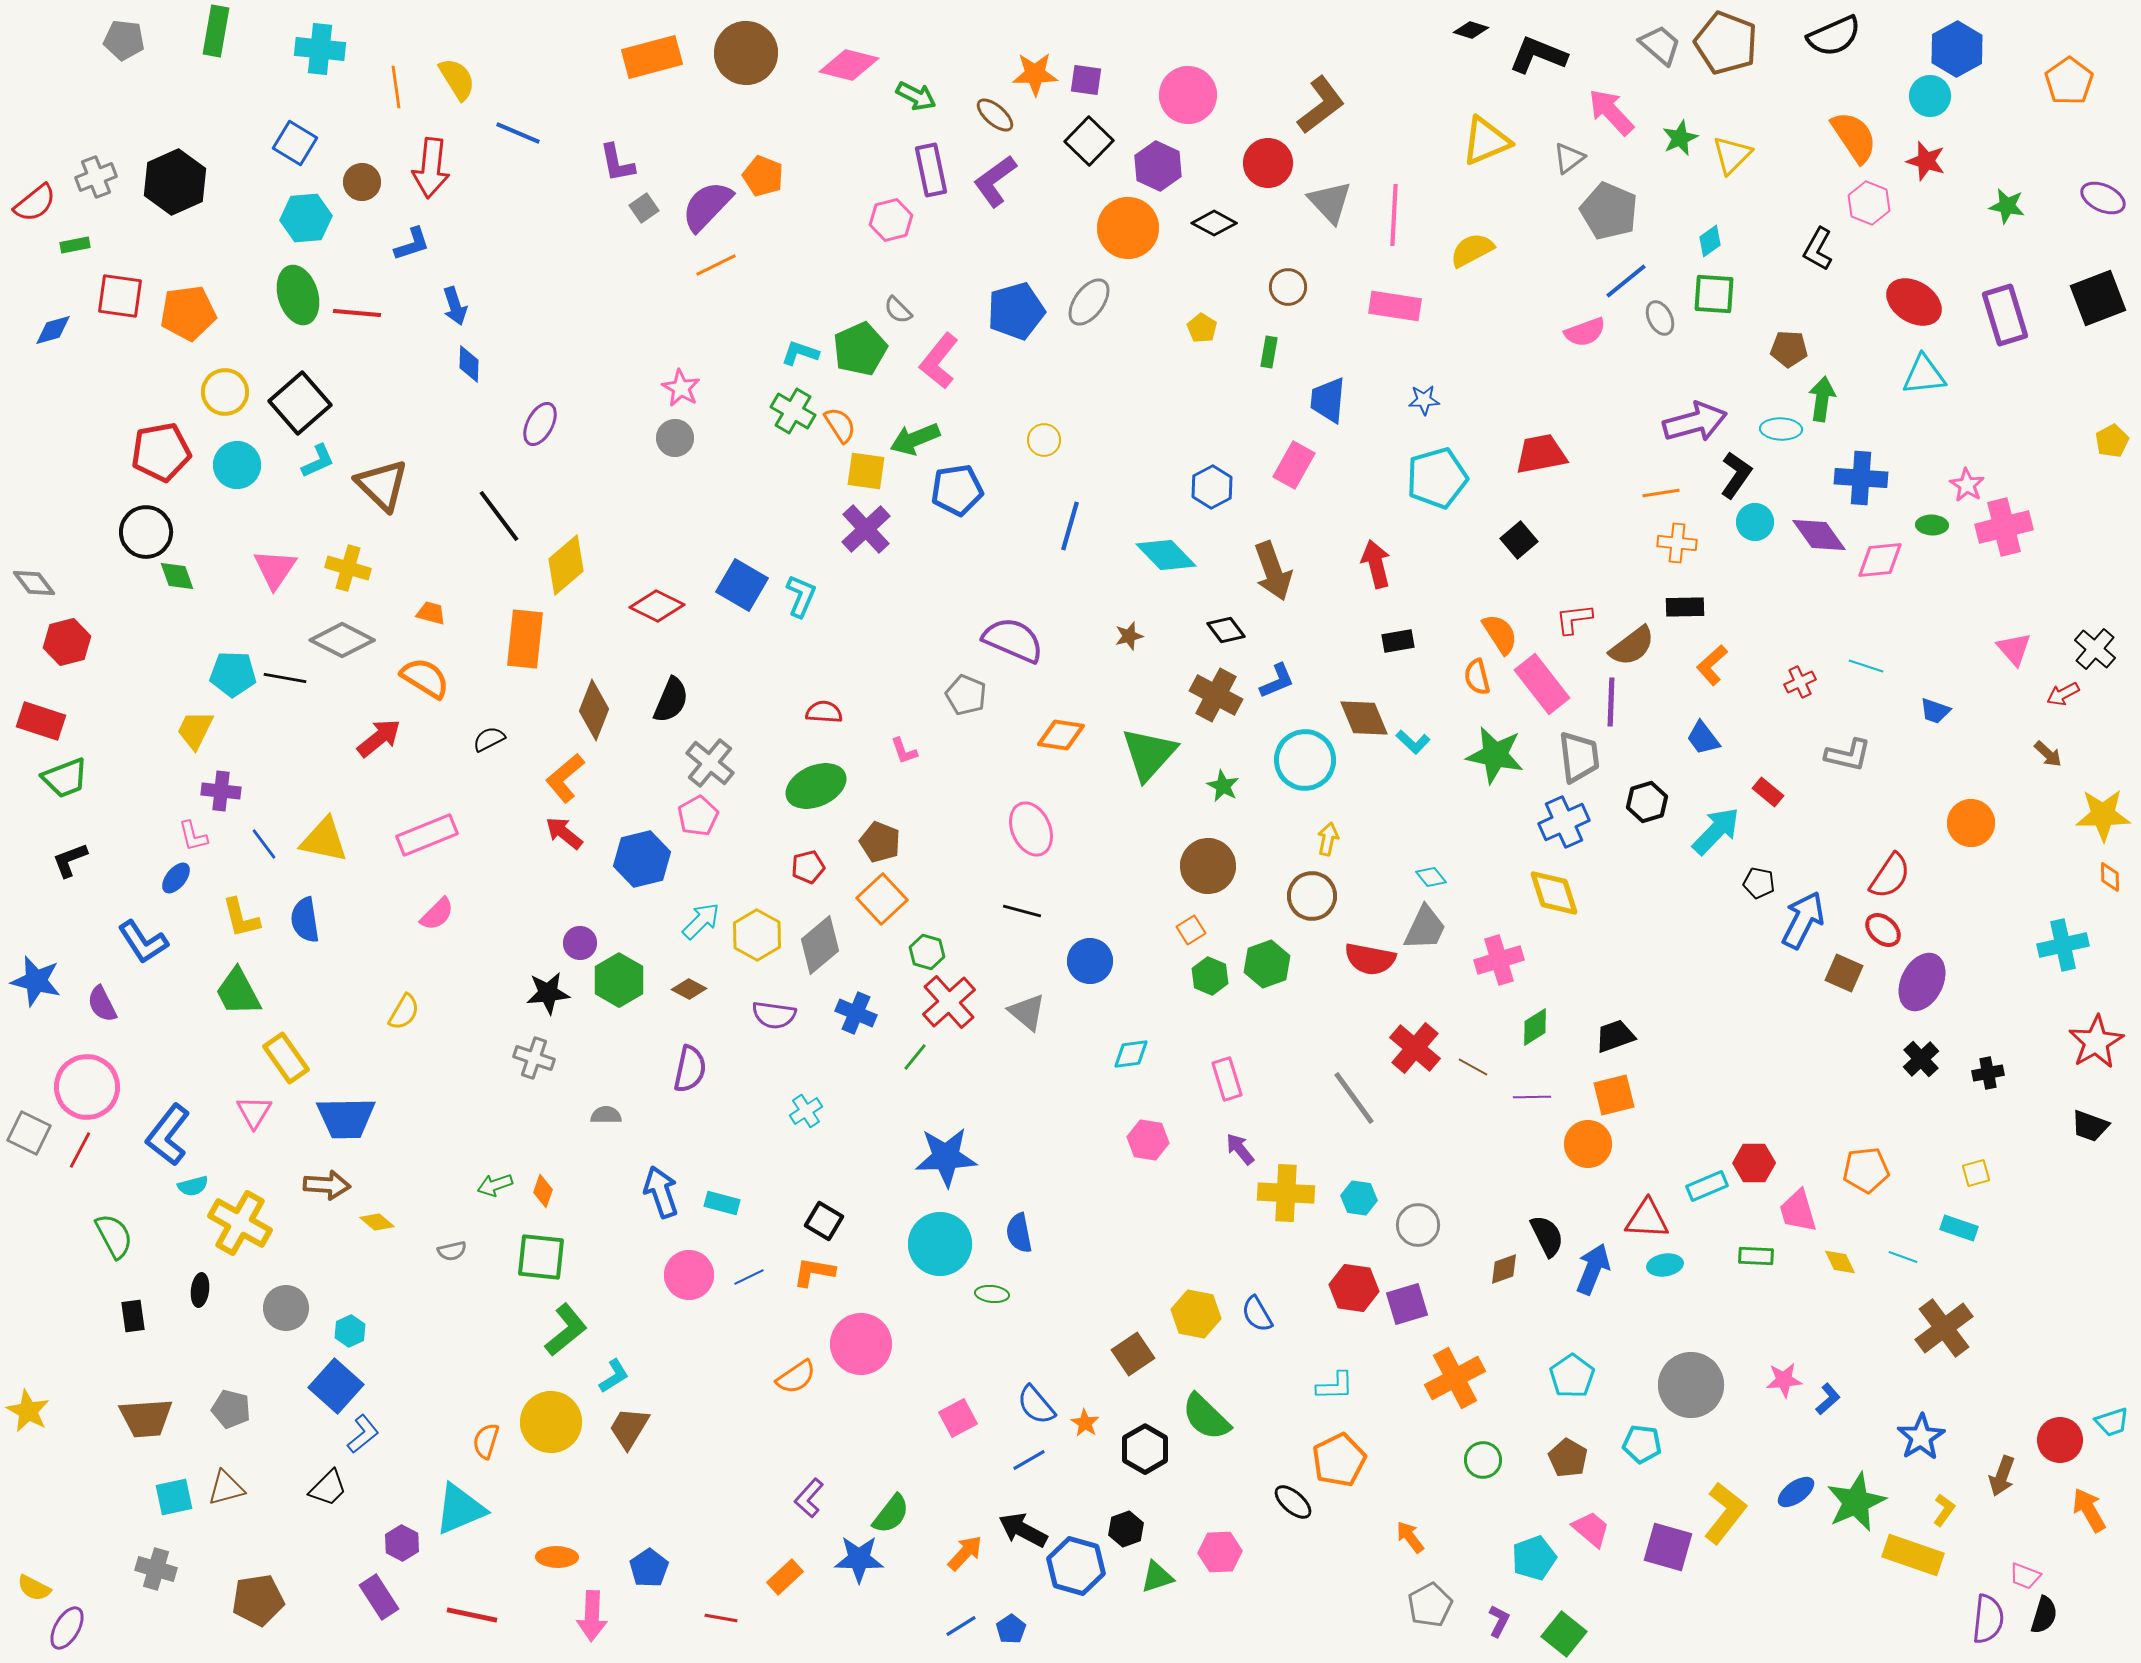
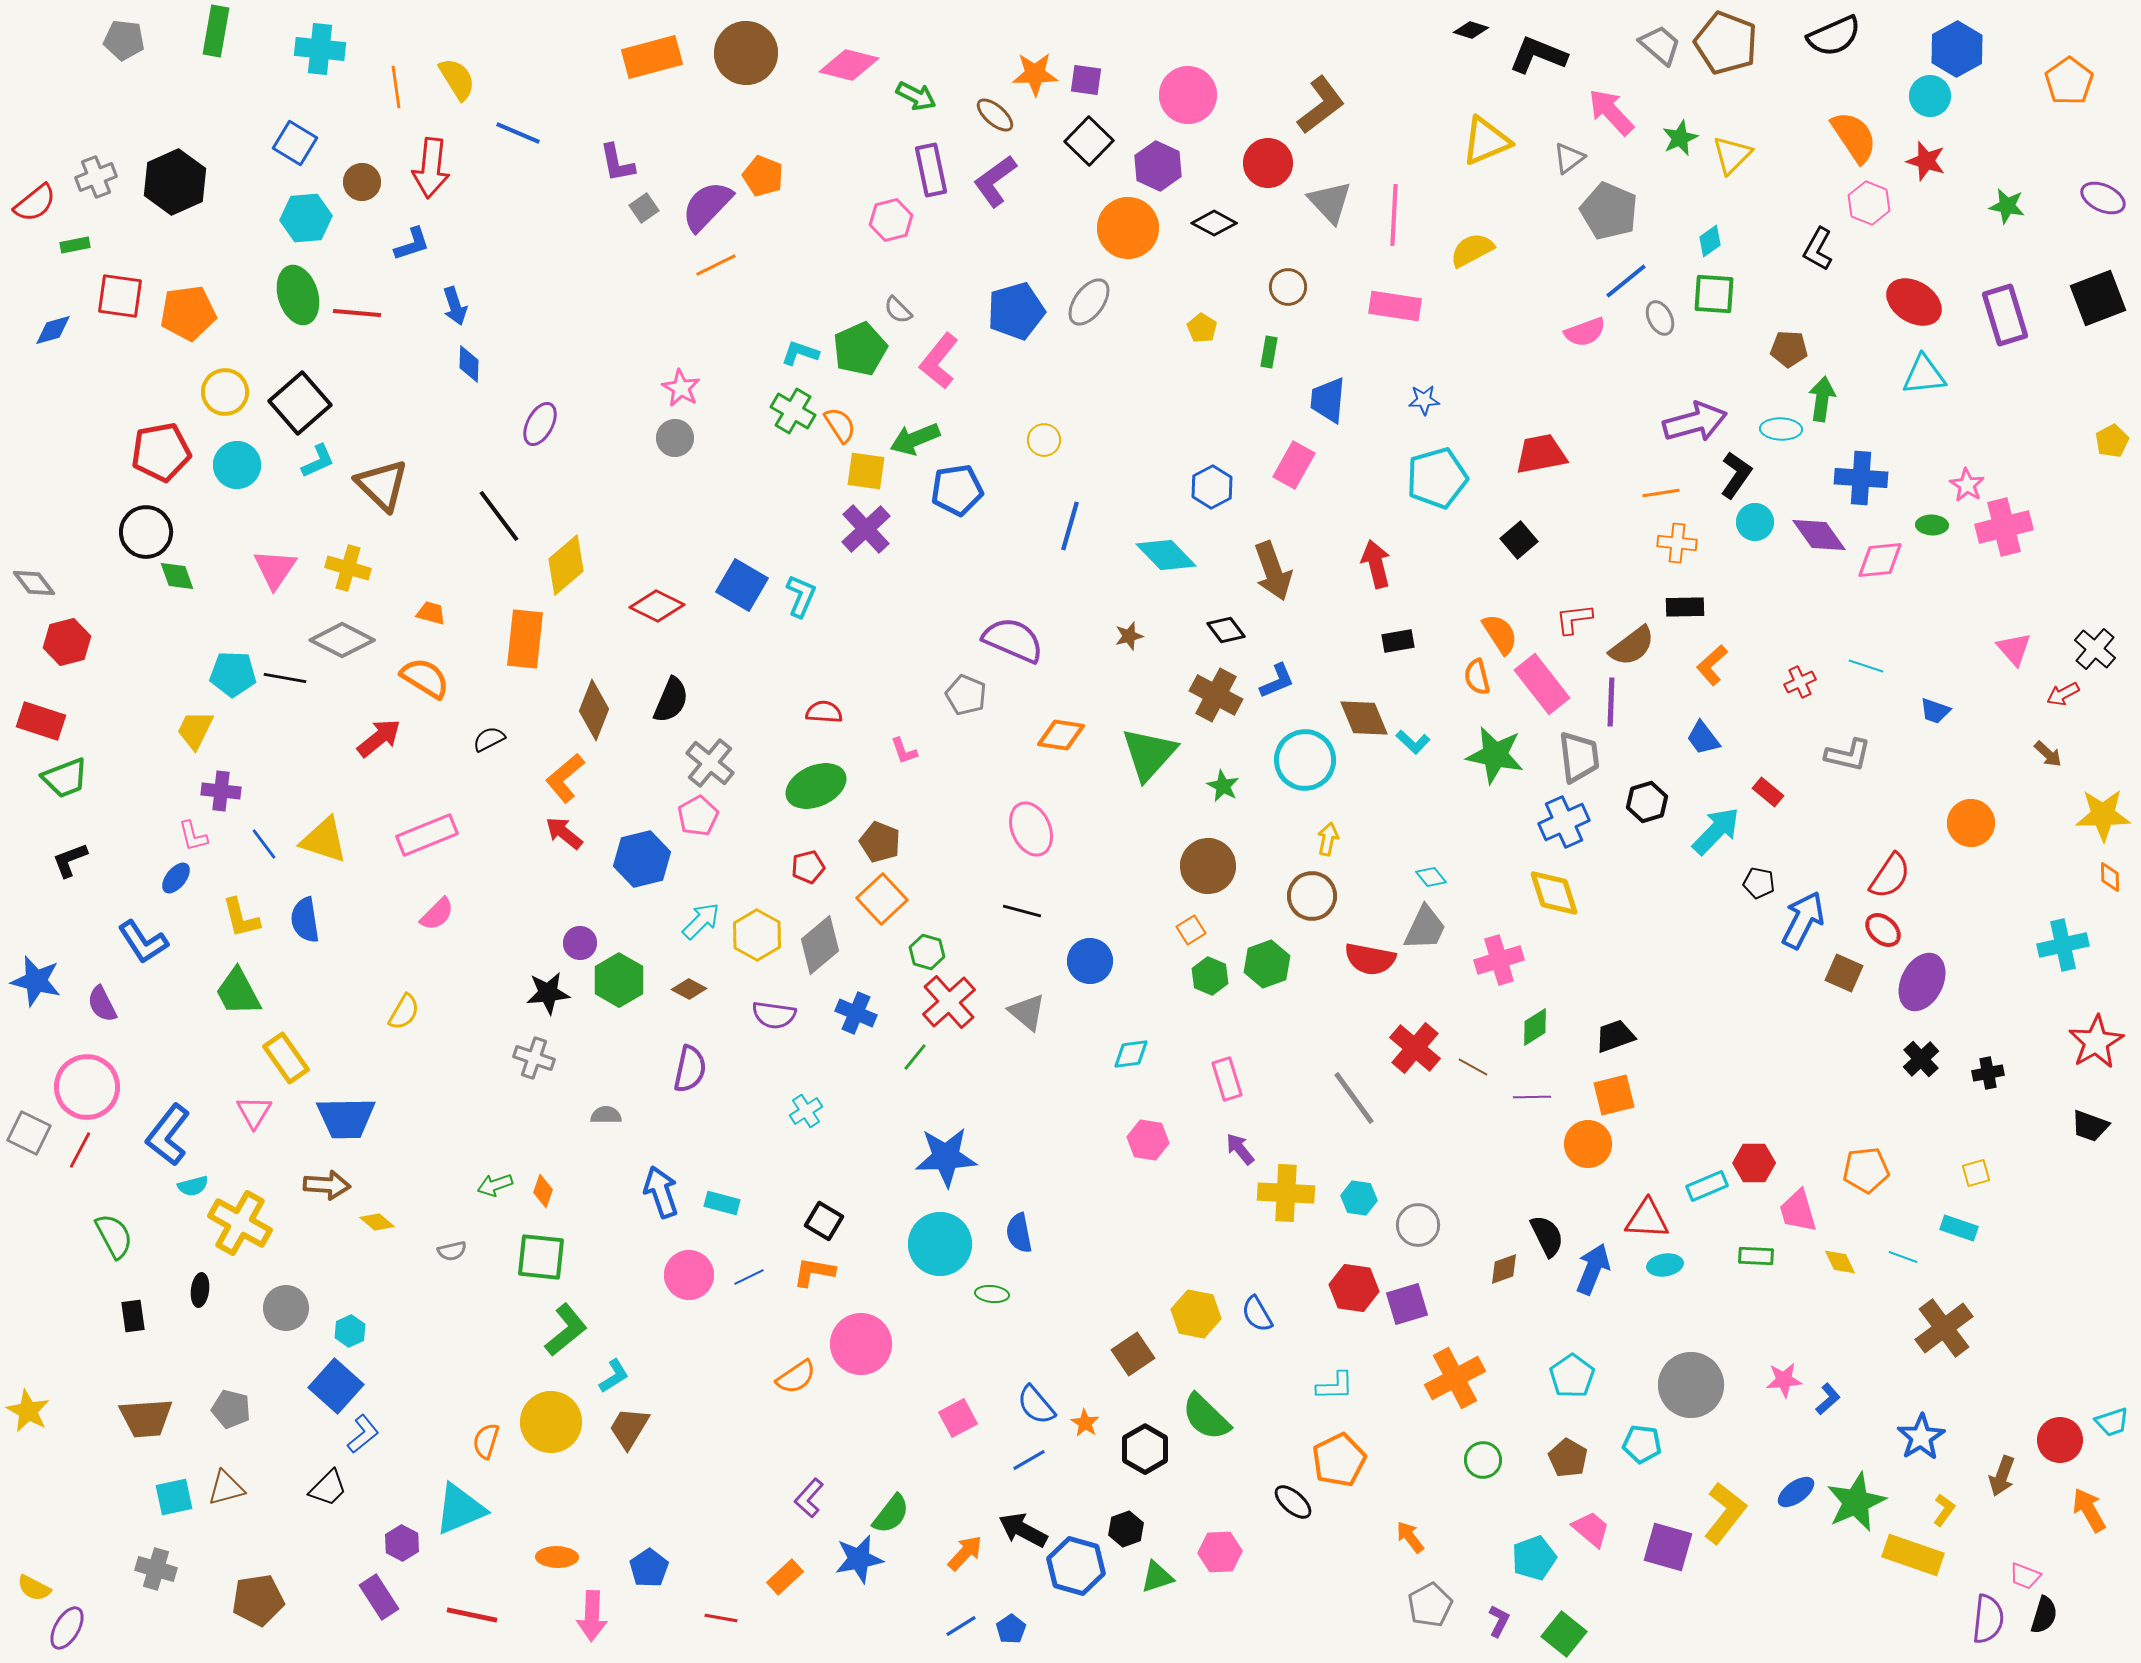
yellow triangle at (324, 840): rotated 6 degrees clockwise
blue star at (859, 1559): rotated 12 degrees counterclockwise
